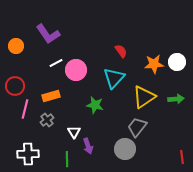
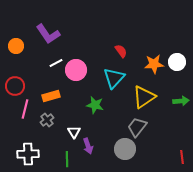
green arrow: moved 5 px right, 2 px down
